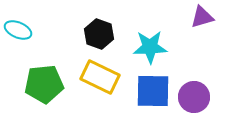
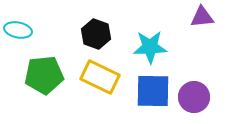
purple triangle: rotated 10 degrees clockwise
cyan ellipse: rotated 12 degrees counterclockwise
black hexagon: moved 3 px left
green pentagon: moved 9 px up
